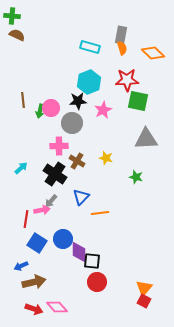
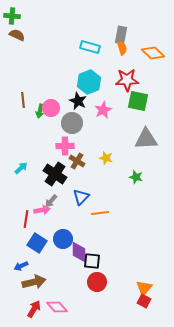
black star: rotated 30 degrees clockwise
pink cross: moved 6 px right
red arrow: rotated 78 degrees counterclockwise
